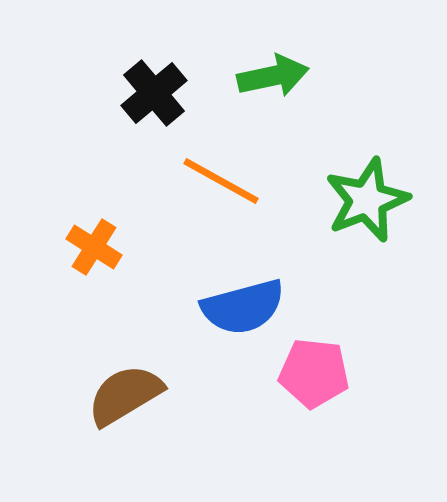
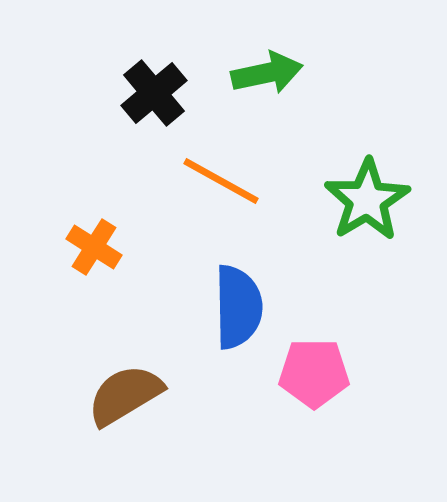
green arrow: moved 6 px left, 3 px up
green star: rotated 10 degrees counterclockwise
blue semicircle: moved 5 px left; rotated 76 degrees counterclockwise
pink pentagon: rotated 6 degrees counterclockwise
